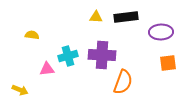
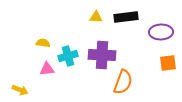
yellow semicircle: moved 11 px right, 8 px down
